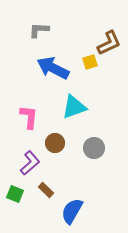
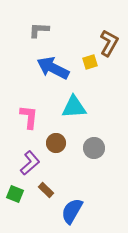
brown L-shape: rotated 36 degrees counterclockwise
cyan triangle: rotated 16 degrees clockwise
brown circle: moved 1 px right
